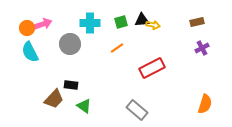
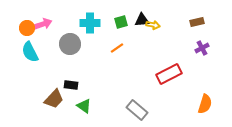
red rectangle: moved 17 px right, 6 px down
